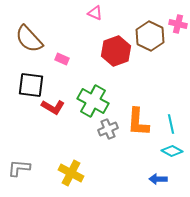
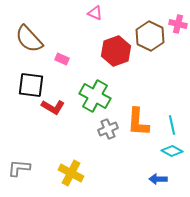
green cross: moved 2 px right, 5 px up
cyan line: moved 1 px right, 1 px down
